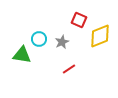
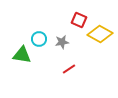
yellow diamond: moved 2 px up; rotated 50 degrees clockwise
gray star: rotated 16 degrees clockwise
